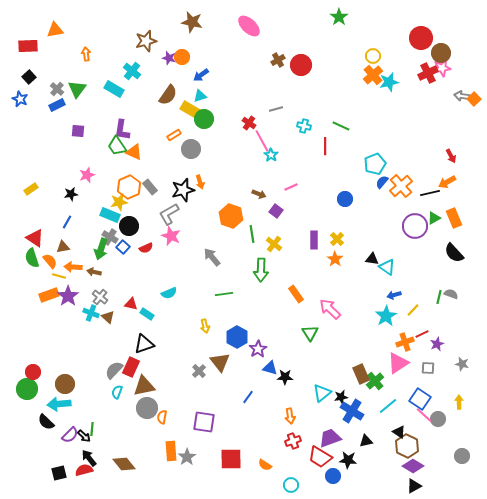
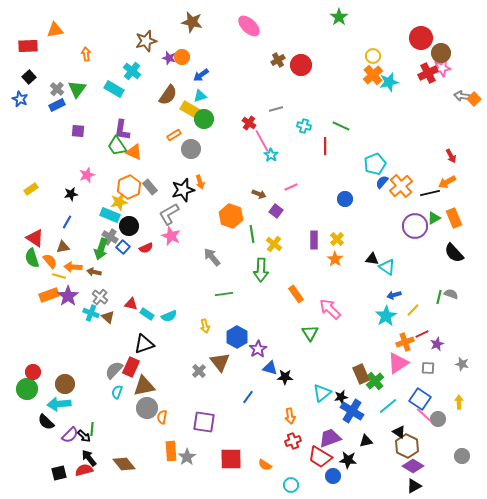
cyan semicircle at (169, 293): moved 23 px down
